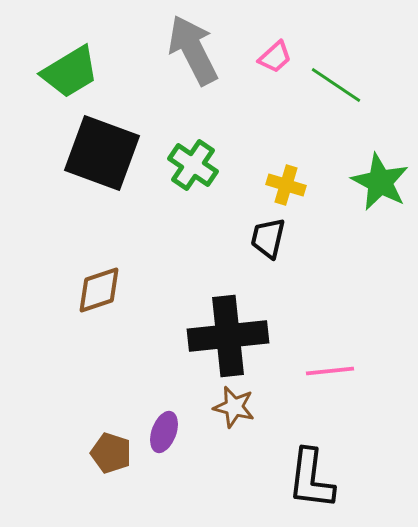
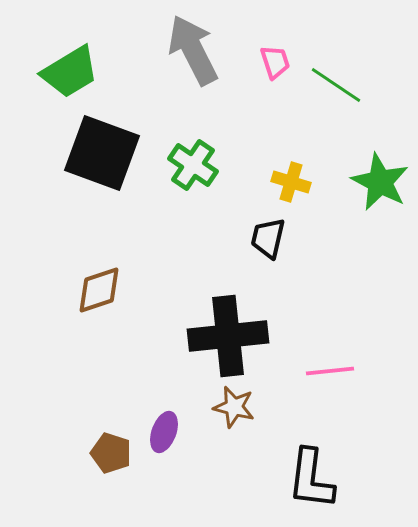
pink trapezoid: moved 5 px down; rotated 66 degrees counterclockwise
yellow cross: moved 5 px right, 3 px up
